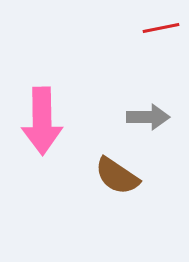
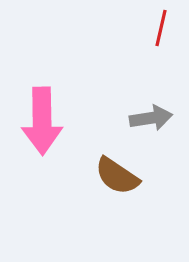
red line: rotated 66 degrees counterclockwise
gray arrow: moved 3 px right, 1 px down; rotated 9 degrees counterclockwise
